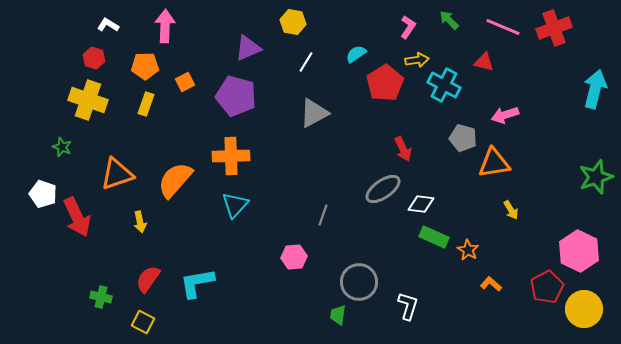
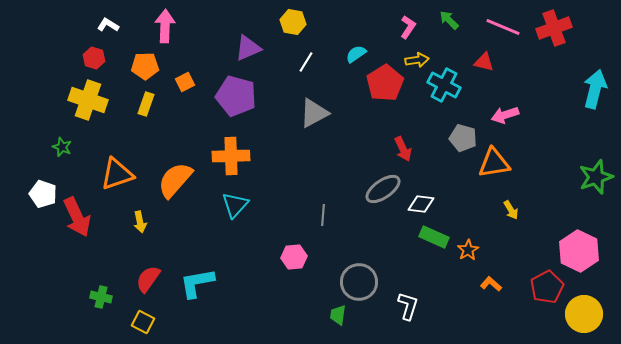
gray line at (323, 215): rotated 15 degrees counterclockwise
orange star at (468, 250): rotated 10 degrees clockwise
yellow circle at (584, 309): moved 5 px down
